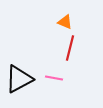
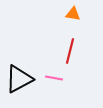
orange triangle: moved 8 px right, 8 px up; rotated 14 degrees counterclockwise
red line: moved 3 px down
